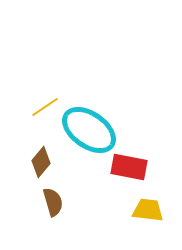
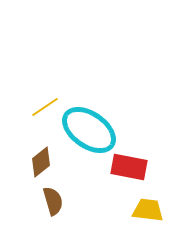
brown diamond: rotated 12 degrees clockwise
brown semicircle: moved 1 px up
